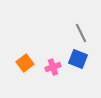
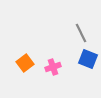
blue square: moved 10 px right
